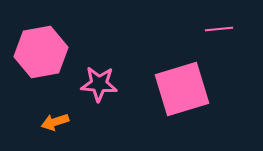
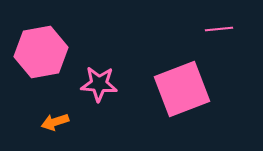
pink square: rotated 4 degrees counterclockwise
